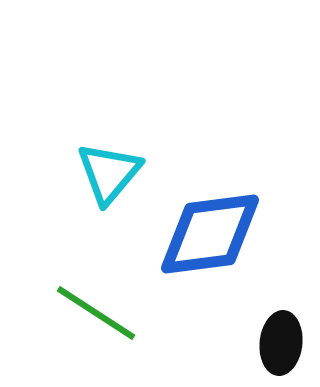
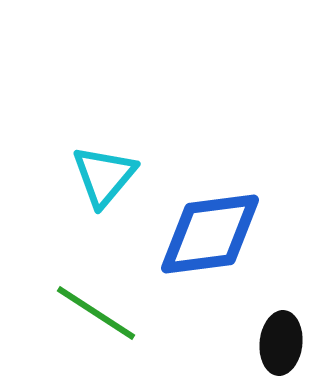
cyan triangle: moved 5 px left, 3 px down
